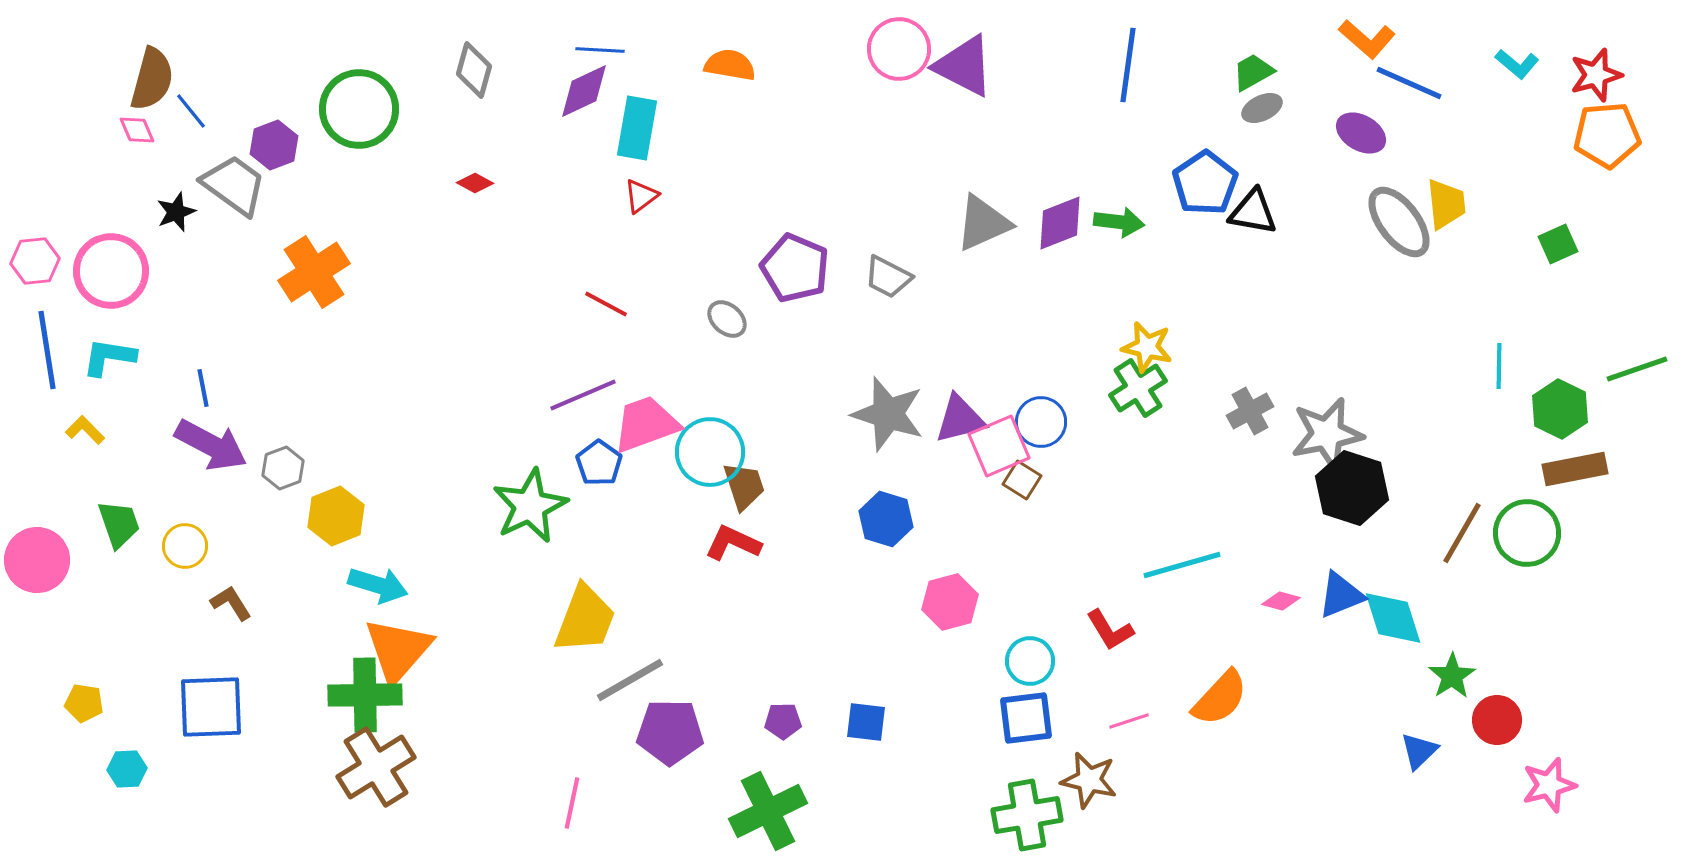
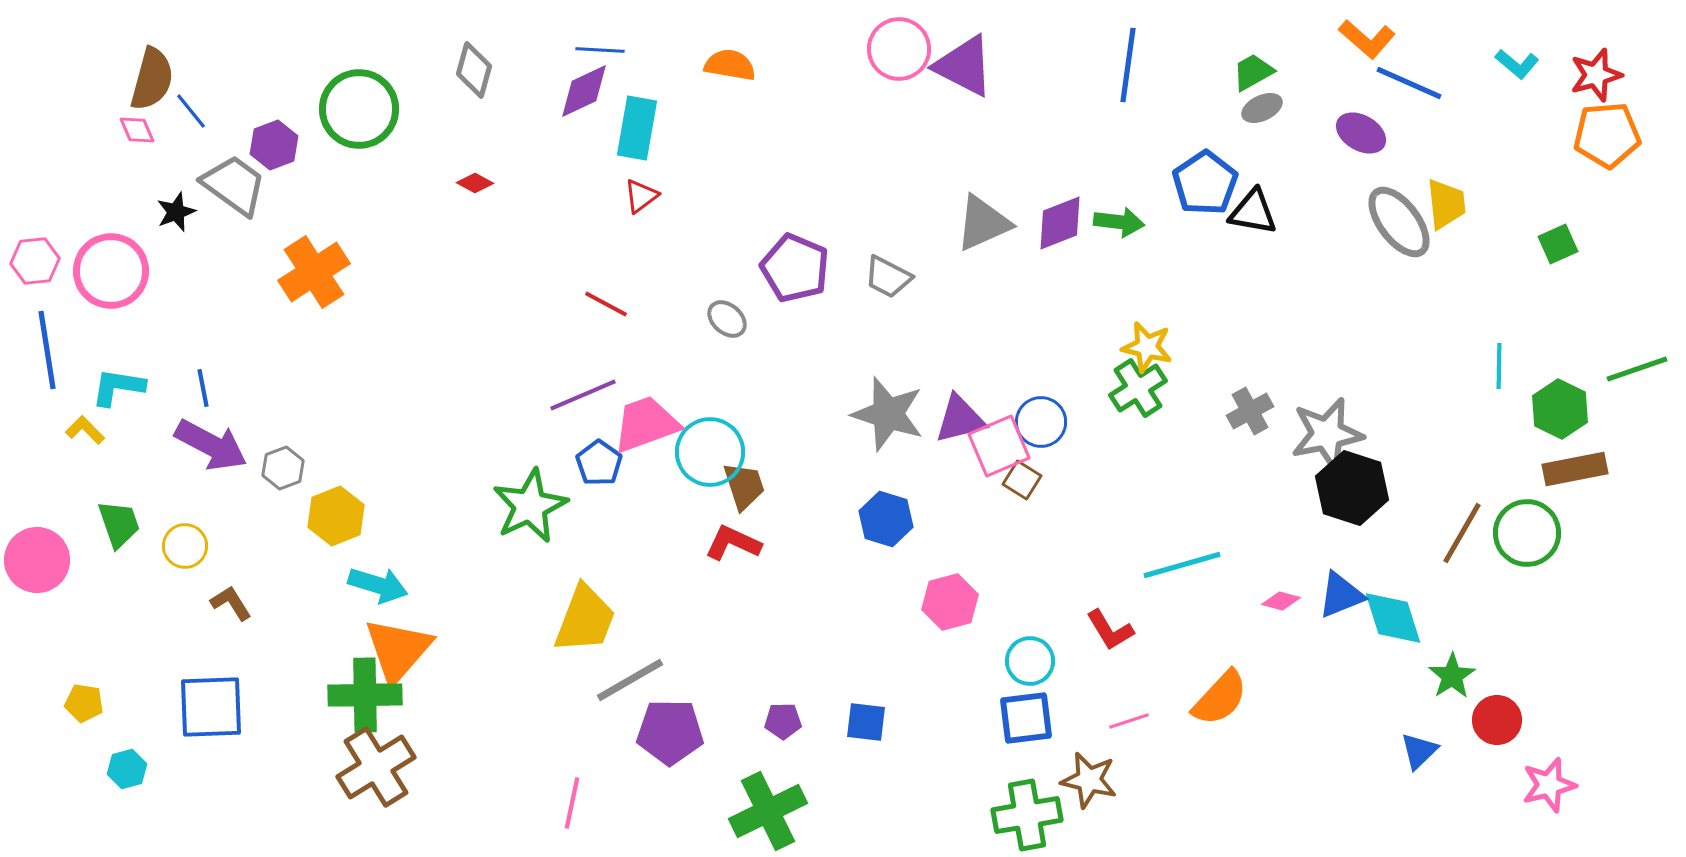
cyan L-shape at (109, 357): moved 9 px right, 30 px down
cyan hexagon at (127, 769): rotated 12 degrees counterclockwise
